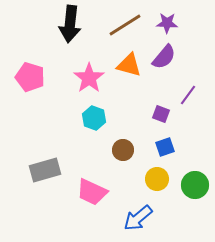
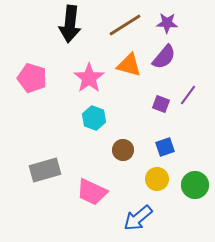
pink pentagon: moved 2 px right, 1 px down
purple square: moved 10 px up
